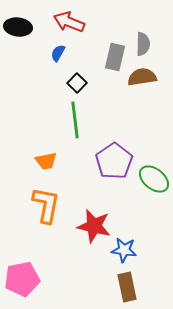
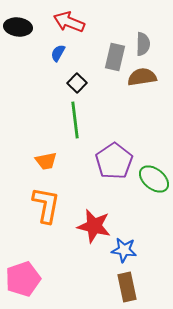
pink pentagon: moved 1 px right; rotated 8 degrees counterclockwise
